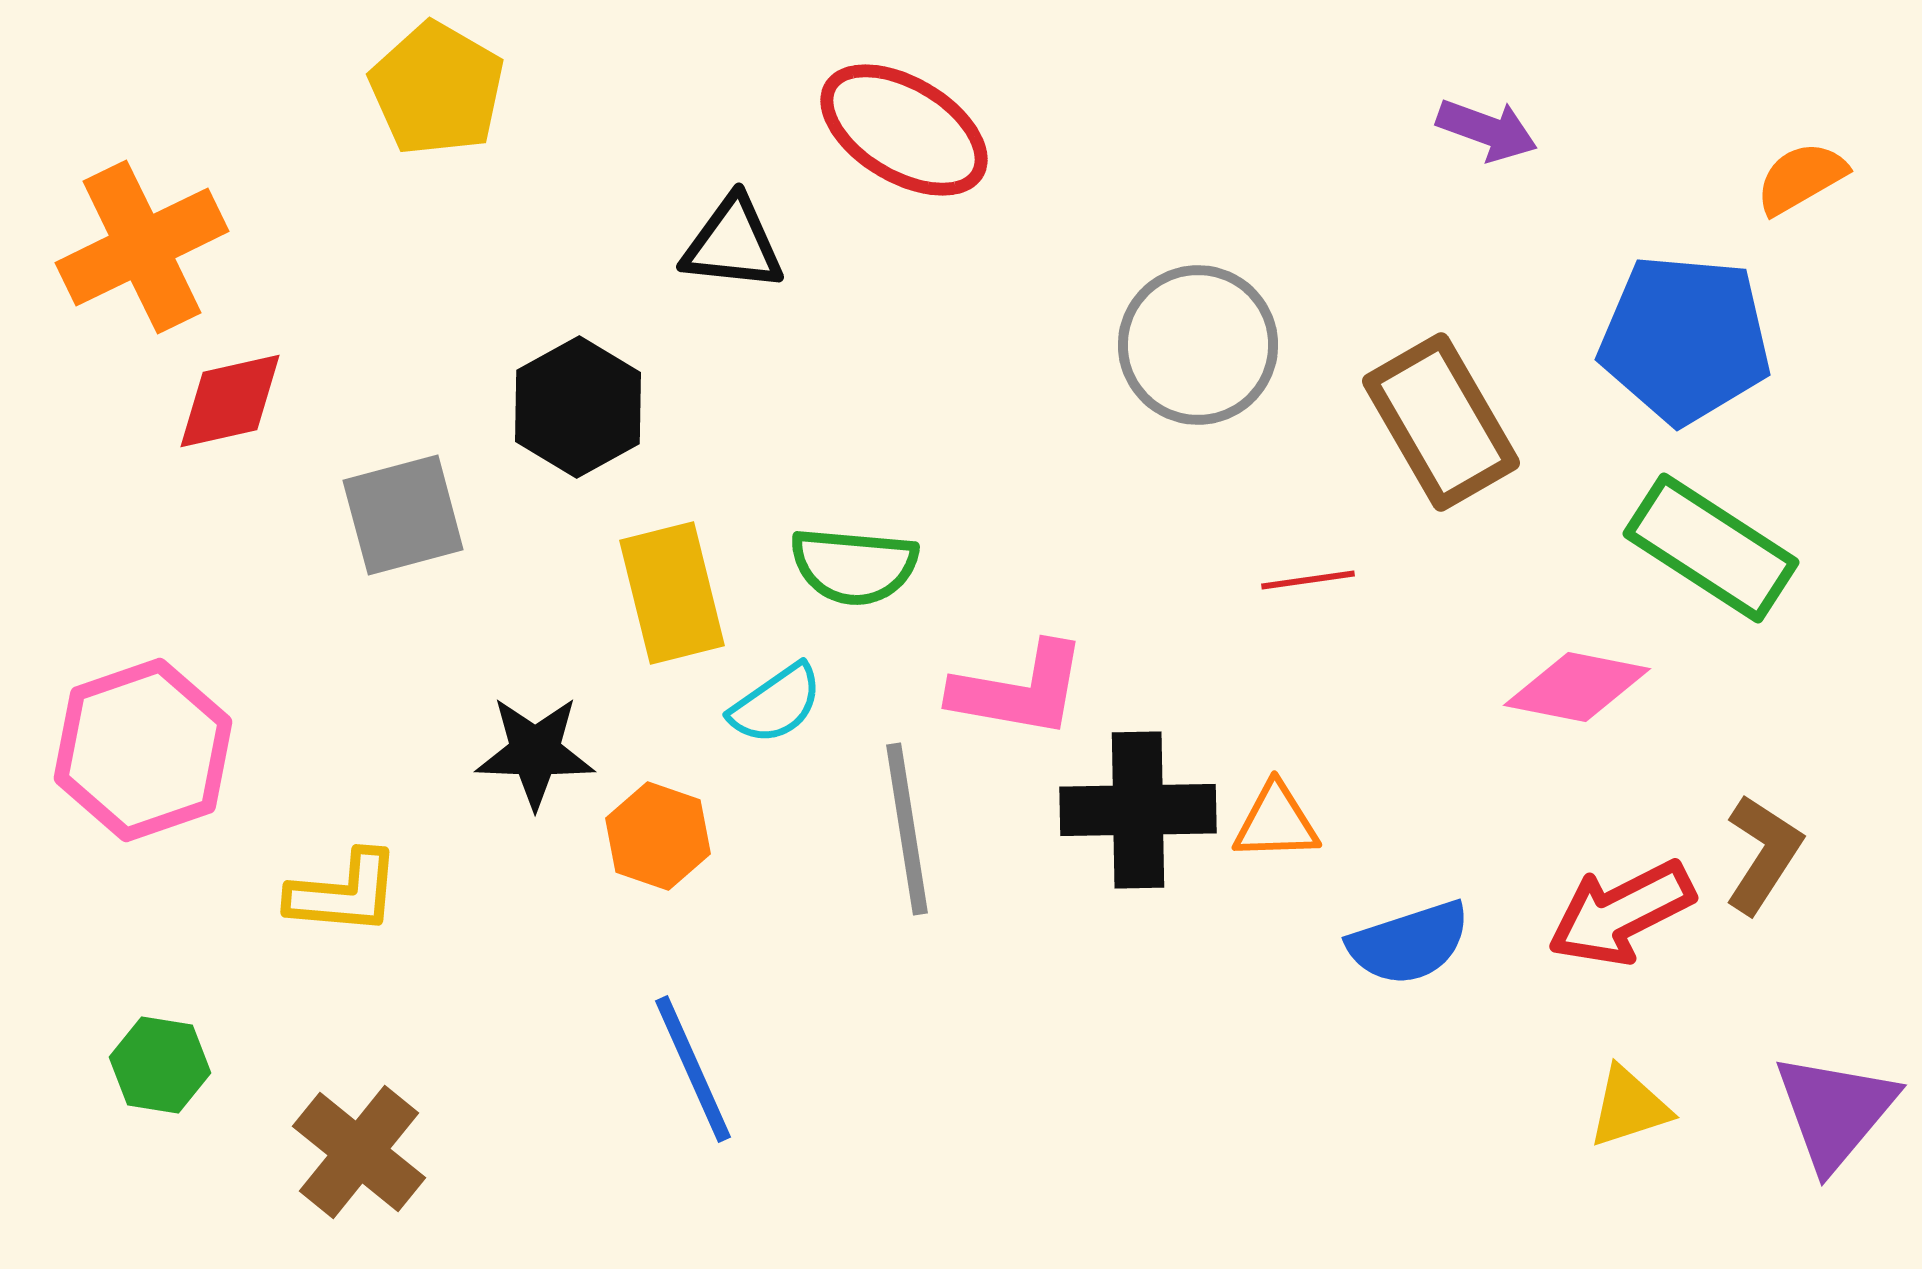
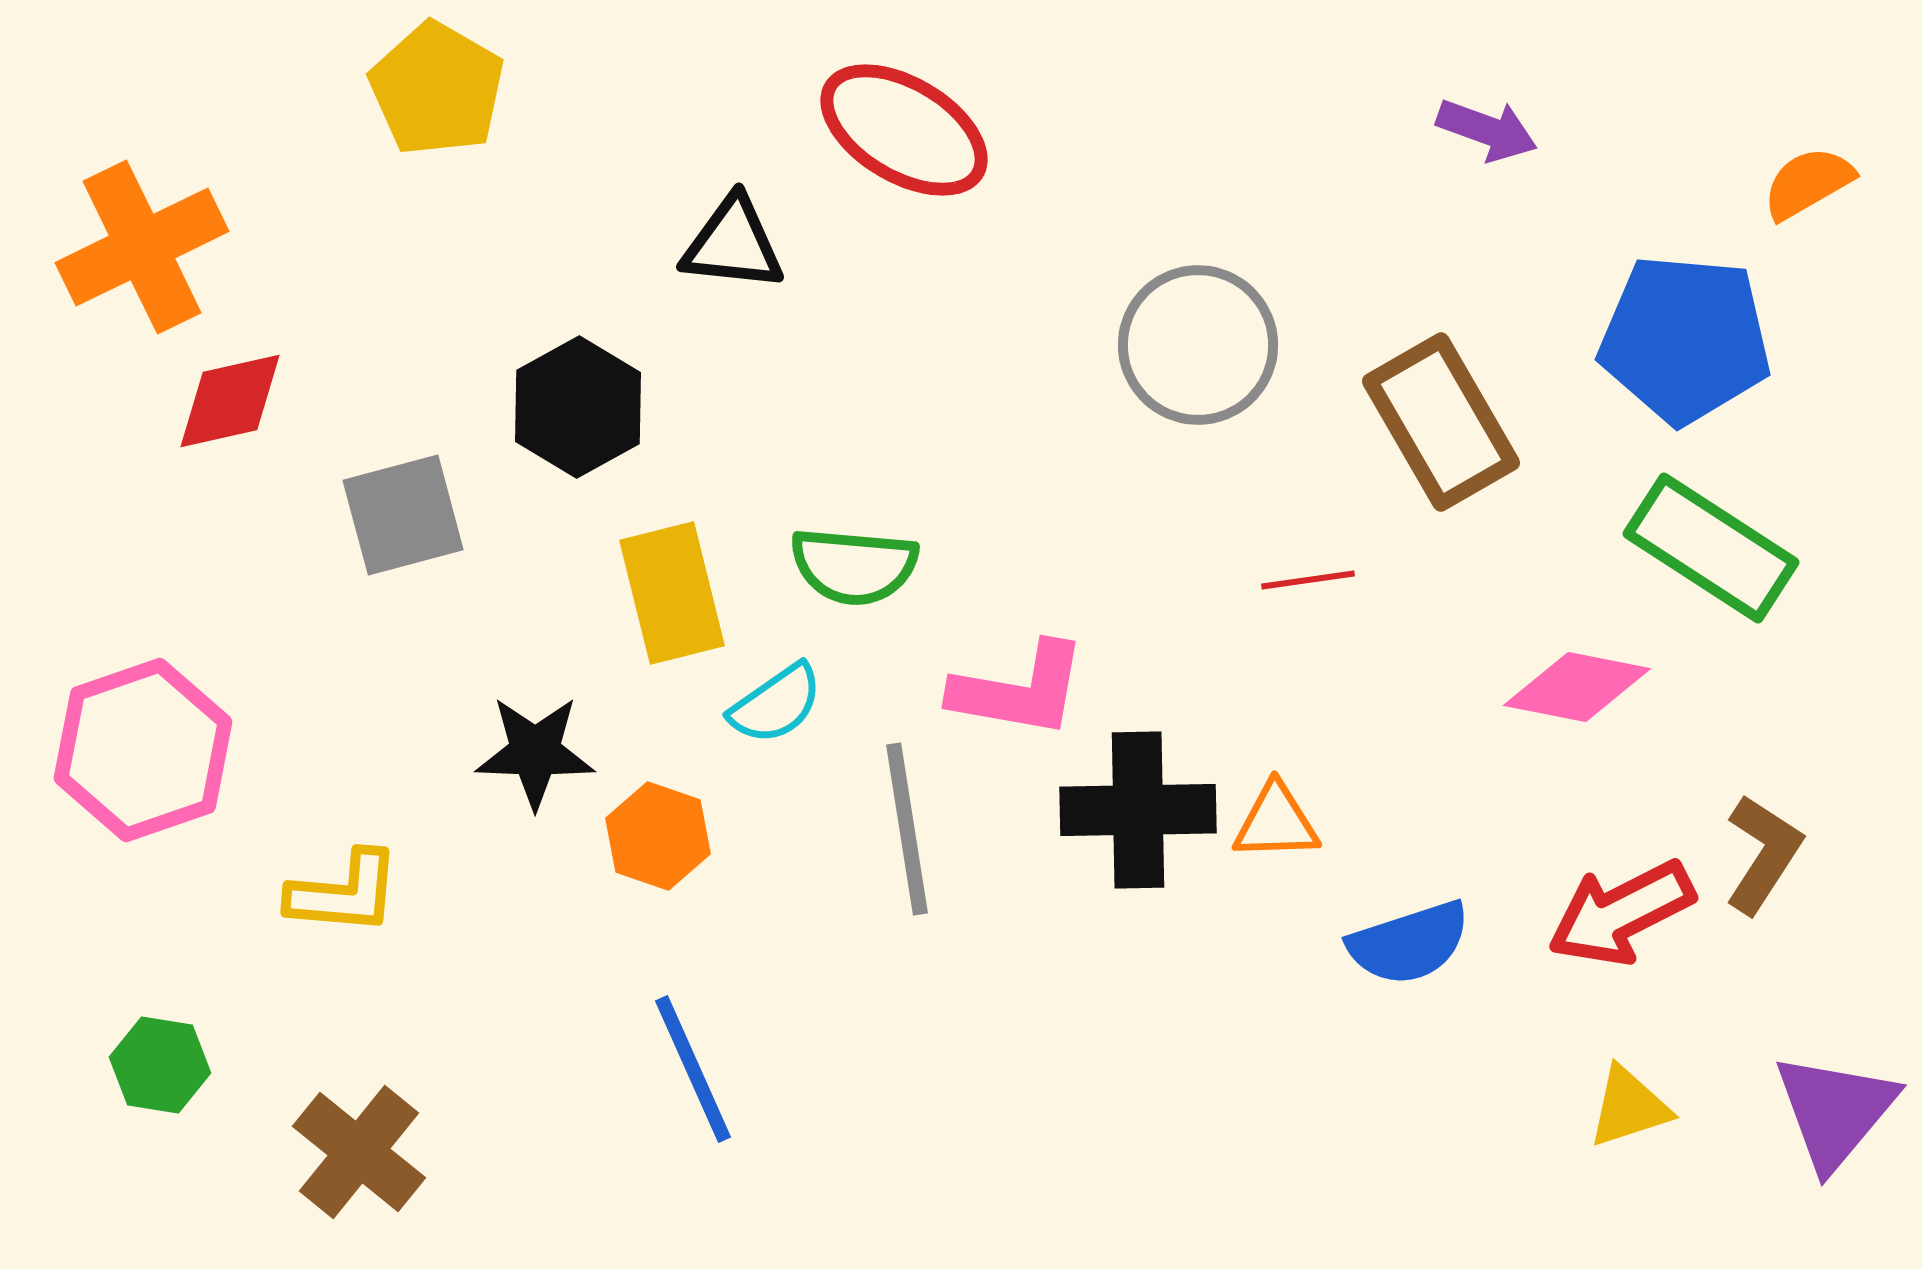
orange semicircle: moved 7 px right, 5 px down
